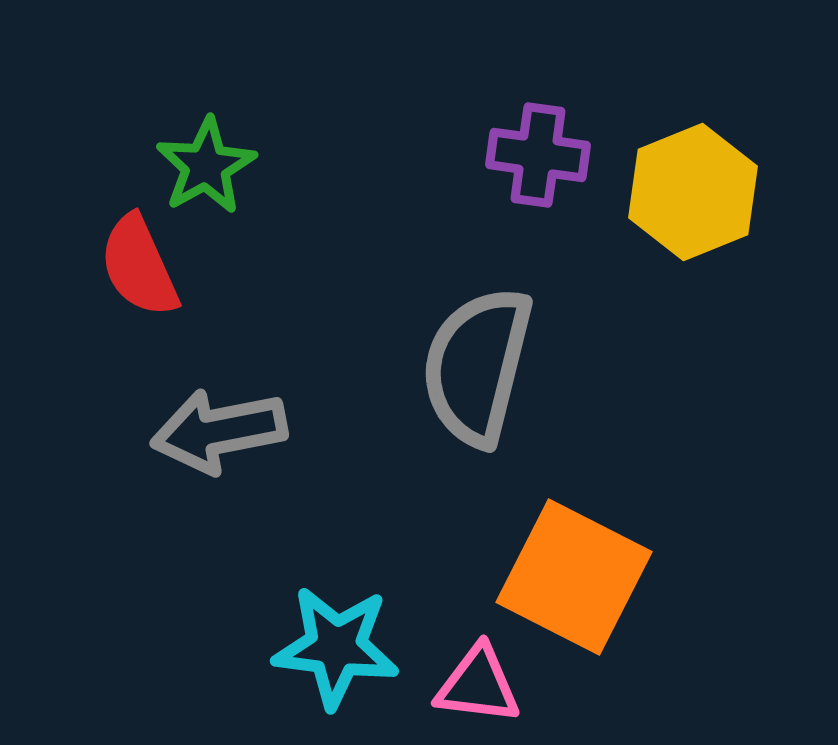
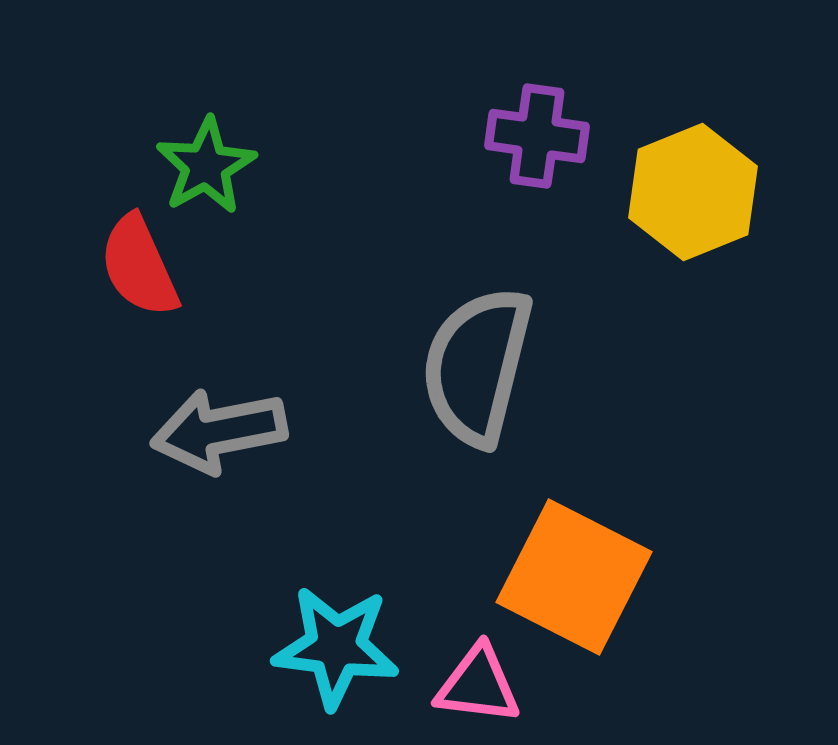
purple cross: moved 1 px left, 19 px up
